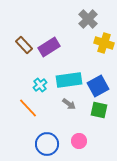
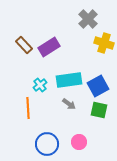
orange line: rotated 40 degrees clockwise
pink circle: moved 1 px down
